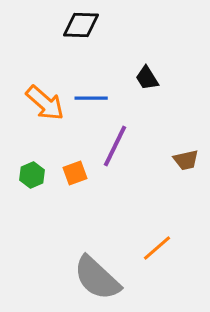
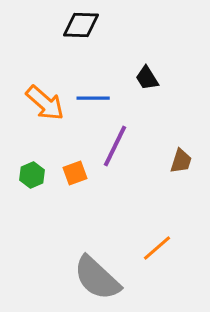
blue line: moved 2 px right
brown trapezoid: moved 5 px left, 1 px down; rotated 60 degrees counterclockwise
